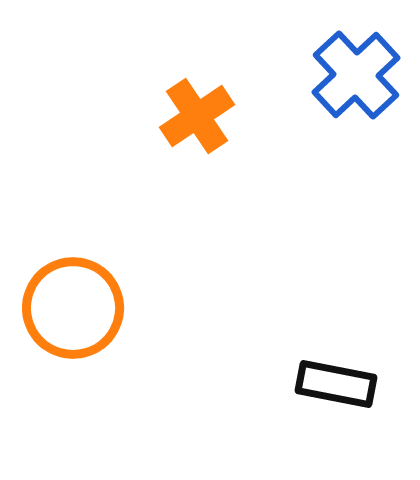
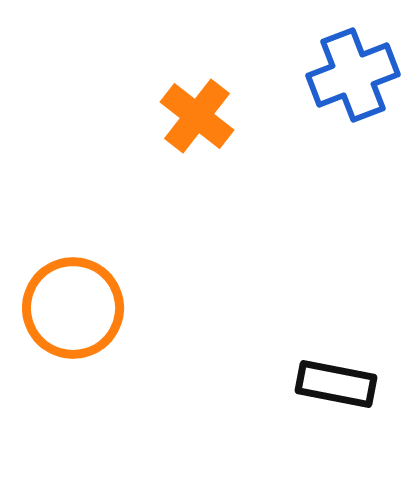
blue cross: moved 3 px left; rotated 22 degrees clockwise
orange cross: rotated 18 degrees counterclockwise
